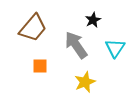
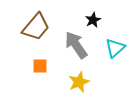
brown trapezoid: moved 3 px right, 1 px up
cyan triangle: rotated 15 degrees clockwise
yellow star: moved 6 px left
